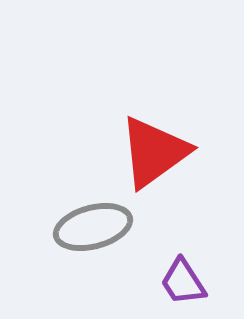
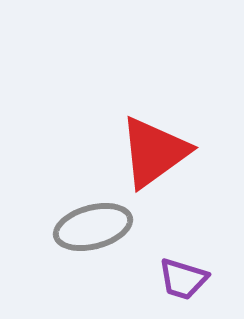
purple trapezoid: moved 3 px up; rotated 40 degrees counterclockwise
